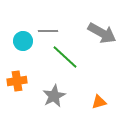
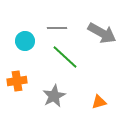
gray line: moved 9 px right, 3 px up
cyan circle: moved 2 px right
